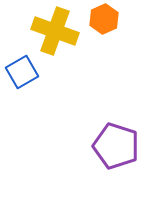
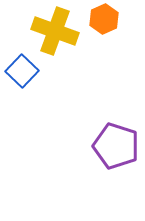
blue square: moved 1 px up; rotated 16 degrees counterclockwise
